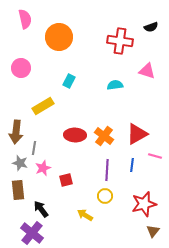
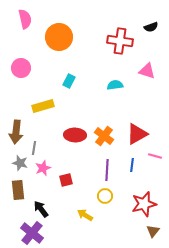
yellow rectangle: rotated 15 degrees clockwise
